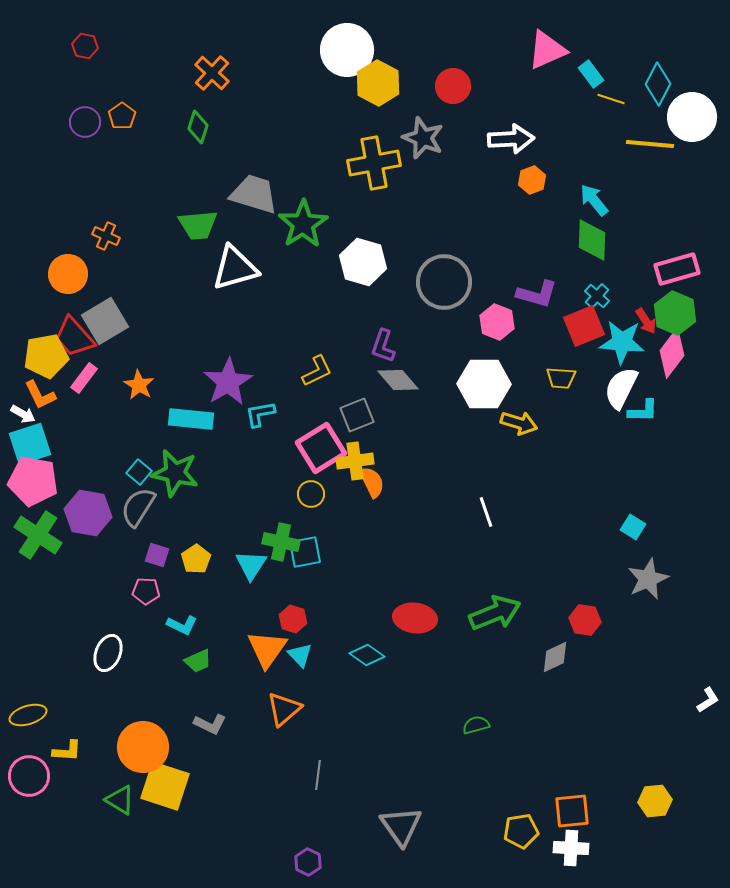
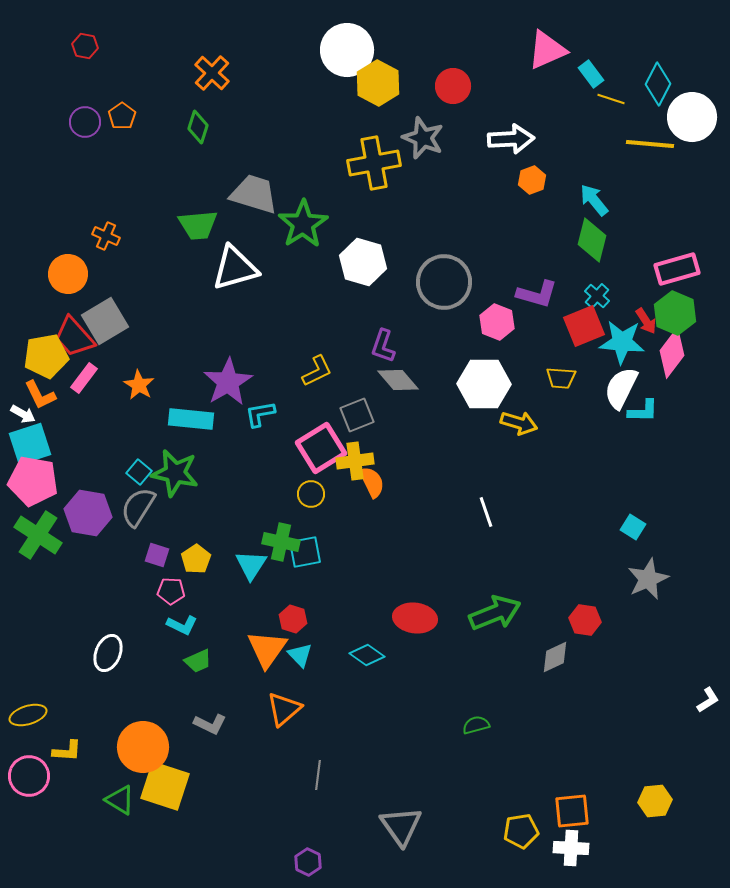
green diamond at (592, 240): rotated 12 degrees clockwise
pink pentagon at (146, 591): moved 25 px right
